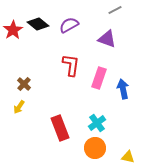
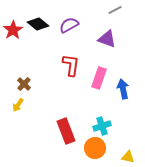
yellow arrow: moved 1 px left, 2 px up
cyan cross: moved 5 px right, 3 px down; rotated 18 degrees clockwise
red rectangle: moved 6 px right, 3 px down
